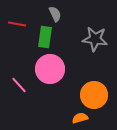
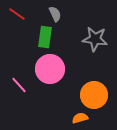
red line: moved 10 px up; rotated 24 degrees clockwise
